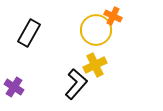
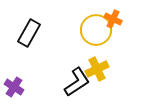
orange cross: moved 3 px down
yellow cross: moved 2 px right, 4 px down
black L-shape: moved 1 px right, 2 px up; rotated 16 degrees clockwise
